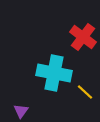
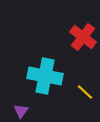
cyan cross: moved 9 px left, 3 px down
